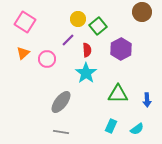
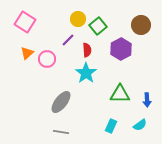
brown circle: moved 1 px left, 13 px down
orange triangle: moved 4 px right
green triangle: moved 2 px right
cyan semicircle: moved 3 px right, 4 px up
